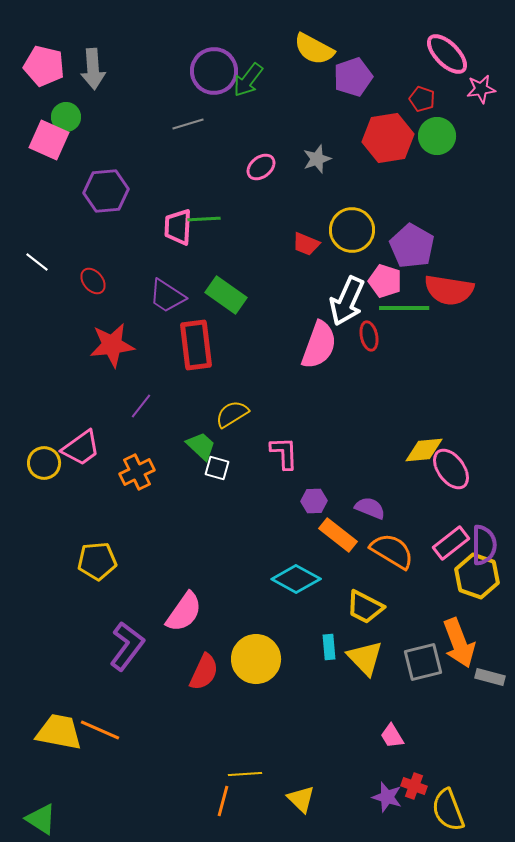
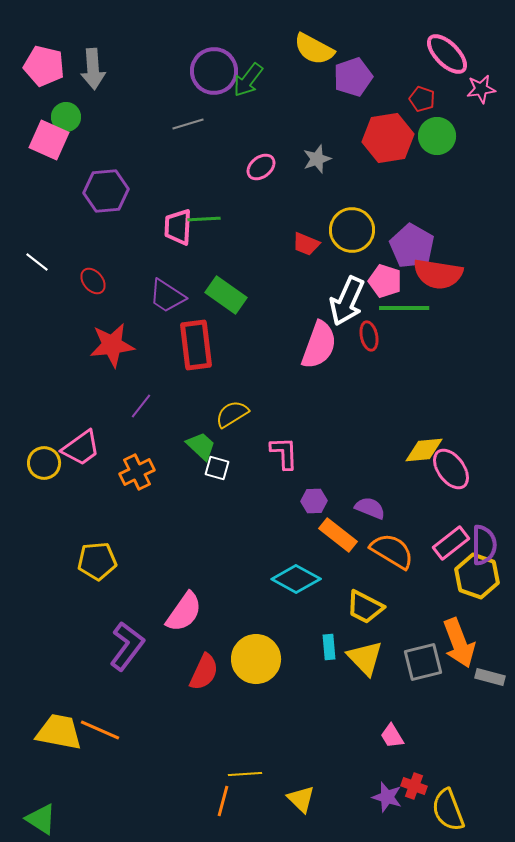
red semicircle at (449, 290): moved 11 px left, 16 px up
